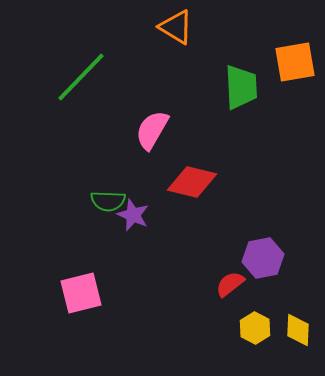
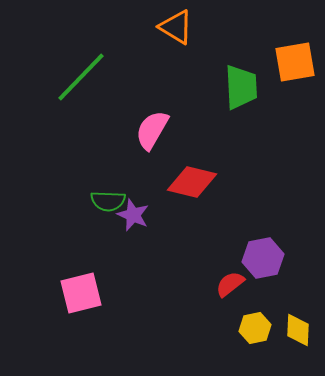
yellow hexagon: rotated 20 degrees clockwise
